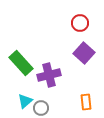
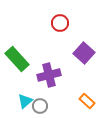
red circle: moved 20 px left
green rectangle: moved 4 px left, 4 px up
orange rectangle: moved 1 px right, 1 px up; rotated 42 degrees counterclockwise
gray circle: moved 1 px left, 2 px up
